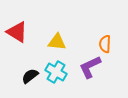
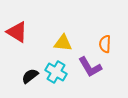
yellow triangle: moved 6 px right, 1 px down
purple L-shape: rotated 95 degrees counterclockwise
